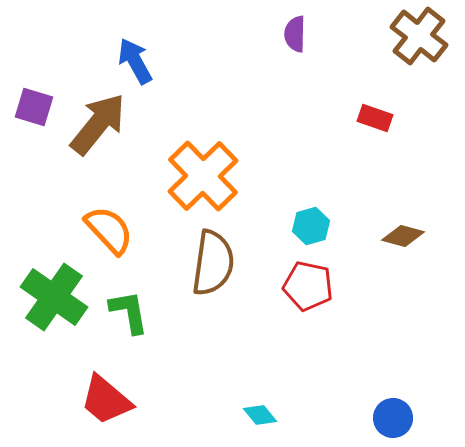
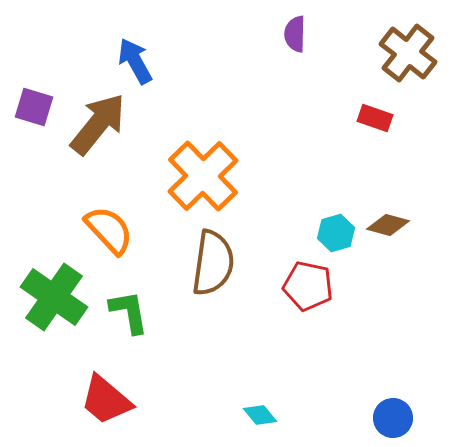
brown cross: moved 11 px left, 17 px down
cyan hexagon: moved 25 px right, 7 px down
brown diamond: moved 15 px left, 11 px up
